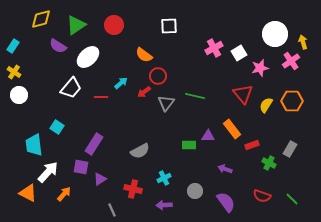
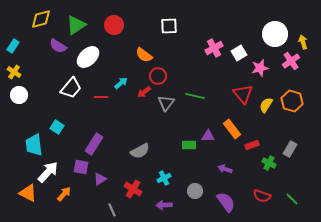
orange hexagon at (292, 101): rotated 15 degrees clockwise
red cross at (133, 189): rotated 18 degrees clockwise
